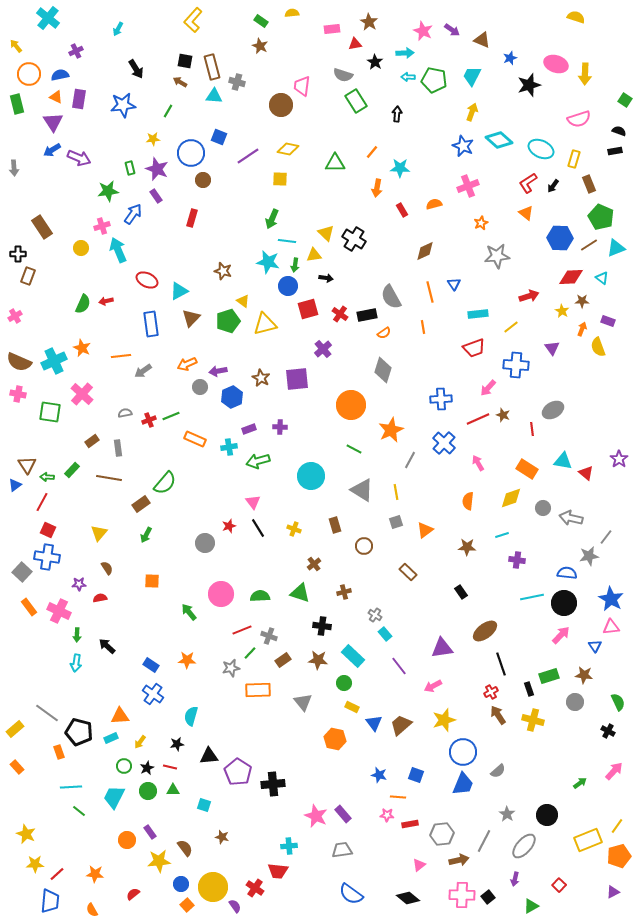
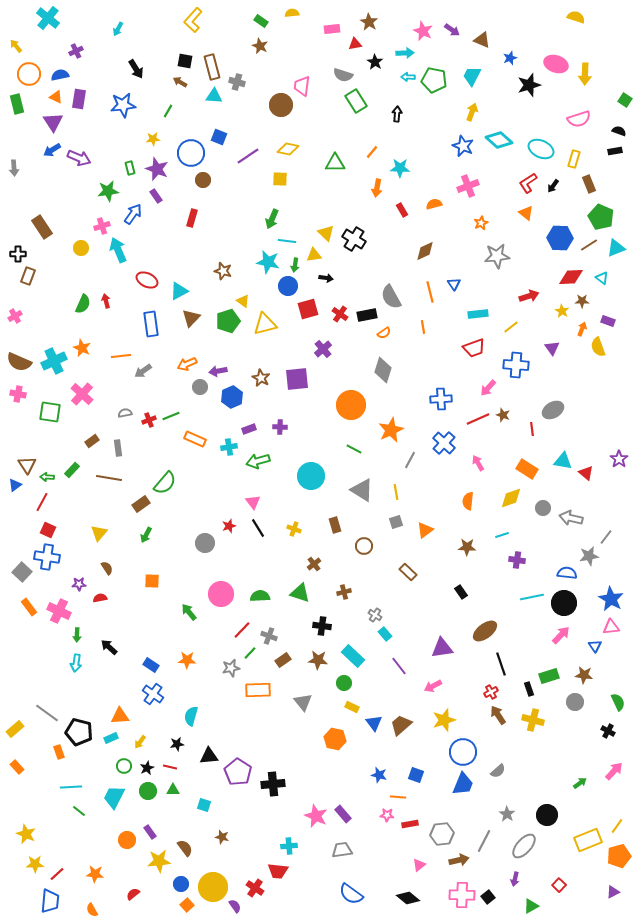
red arrow at (106, 301): rotated 88 degrees clockwise
red line at (242, 630): rotated 24 degrees counterclockwise
black arrow at (107, 646): moved 2 px right, 1 px down
